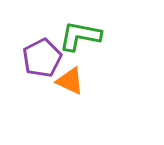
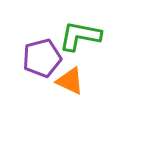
purple pentagon: rotated 12 degrees clockwise
